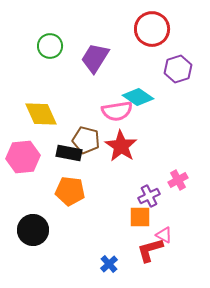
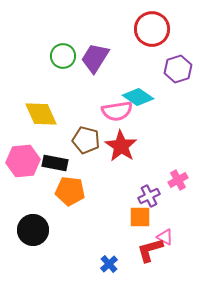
green circle: moved 13 px right, 10 px down
black rectangle: moved 14 px left, 10 px down
pink hexagon: moved 4 px down
pink triangle: moved 1 px right, 2 px down
